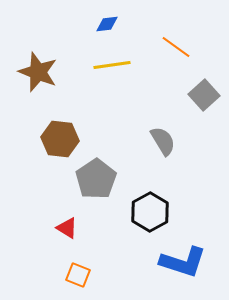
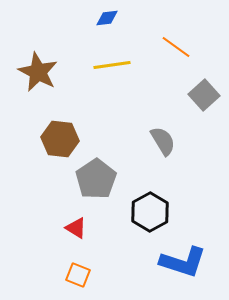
blue diamond: moved 6 px up
brown star: rotated 6 degrees clockwise
red triangle: moved 9 px right
